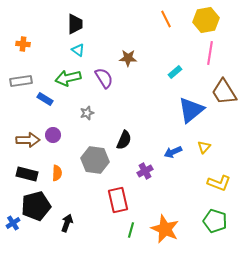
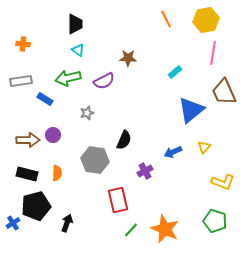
pink line: moved 3 px right
purple semicircle: moved 3 px down; rotated 95 degrees clockwise
brown trapezoid: rotated 8 degrees clockwise
yellow L-shape: moved 4 px right, 1 px up
green line: rotated 28 degrees clockwise
